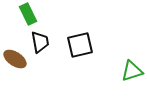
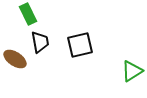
green triangle: rotated 15 degrees counterclockwise
